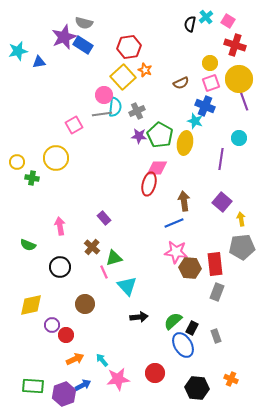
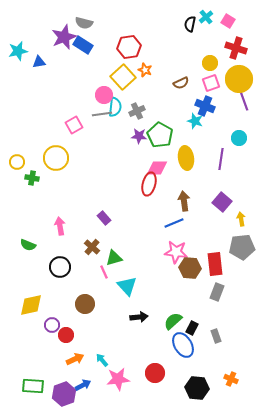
red cross at (235, 45): moved 1 px right, 3 px down
yellow ellipse at (185, 143): moved 1 px right, 15 px down; rotated 20 degrees counterclockwise
